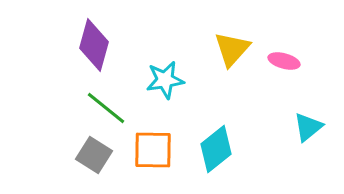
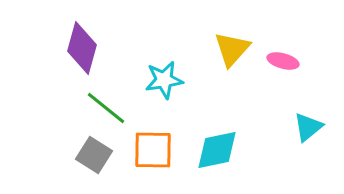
purple diamond: moved 12 px left, 3 px down
pink ellipse: moved 1 px left
cyan star: moved 1 px left
cyan diamond: moved 1 px right, 1 px down; rotated 27 degrees clockwise
